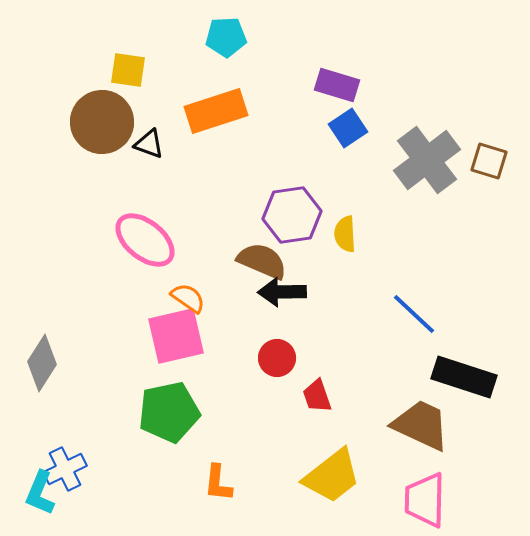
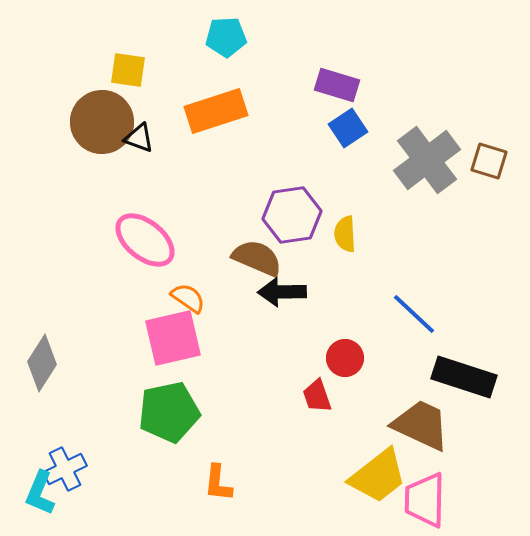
black triangle: moved 10 px left, 6 px up
brown semicircle: moved 5 px left, 3 px up
pink square: moved 3 px left, 2 px down
red circle: moved 68 px right
yellow trapezoid: moved 46 px right
